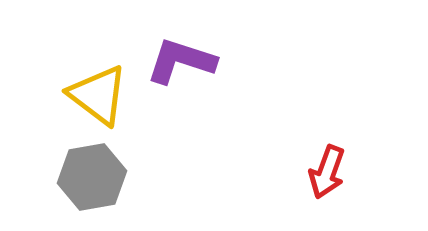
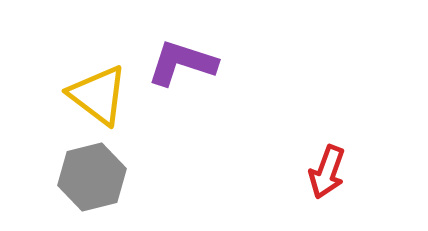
purple L-shape: moved 1 px right, 2 px down
gray hexagon: rotated 4 degrees counterclockwise
